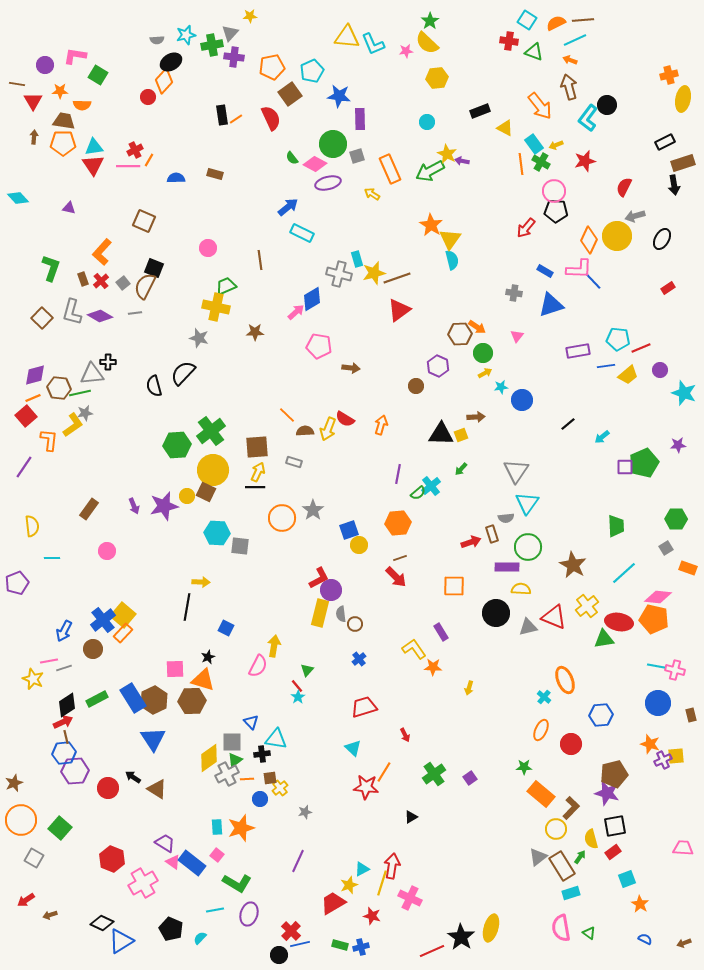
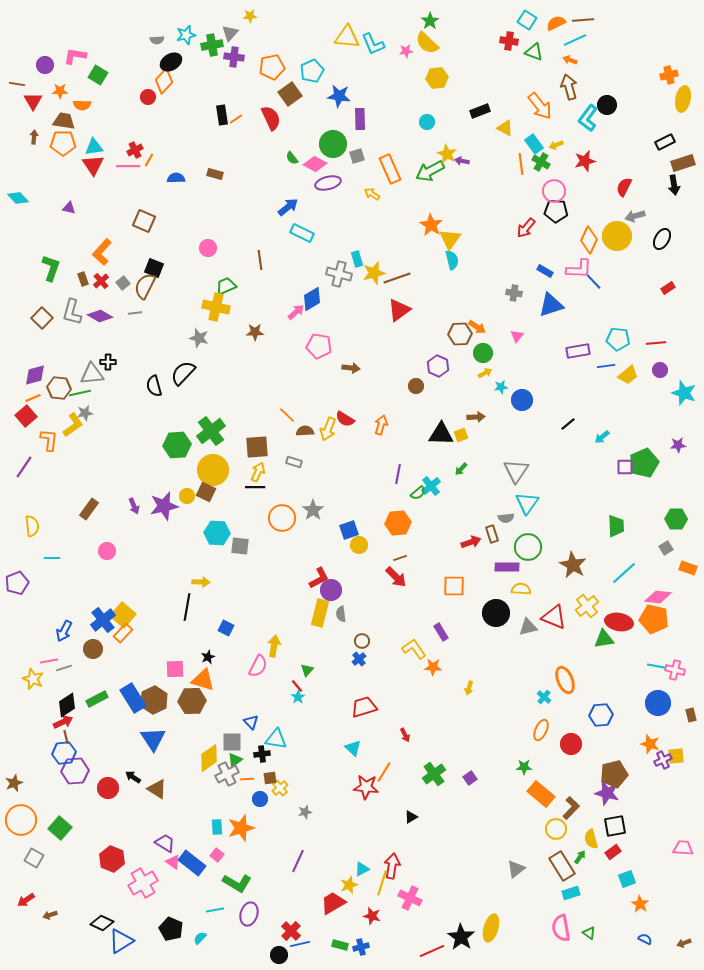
red line at (641, 348): moved 15 px right, 5 px up; rotated 18 degrees clockwise
brown circle at (355, 624): moved 7 px right, 17 px down
gray triangle at (538, 857): moved 22 px left, 12 px down
